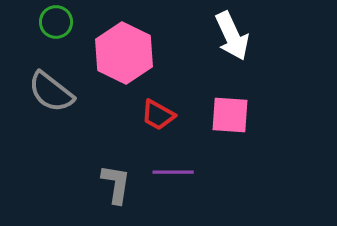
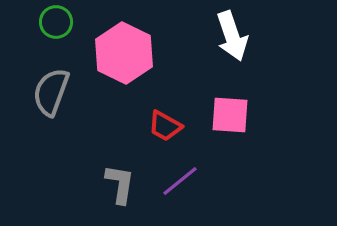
white arrow: rotated 6 degrees clockwise
gray semicircle: rotated 72 degrees clockwise
red trapezoid: moved 7 px right, 11 px down
purple line: moved 7 px right, 9 px down; rotated 39 degrees counterclockwise
gray L-shape: moved 4 px right
